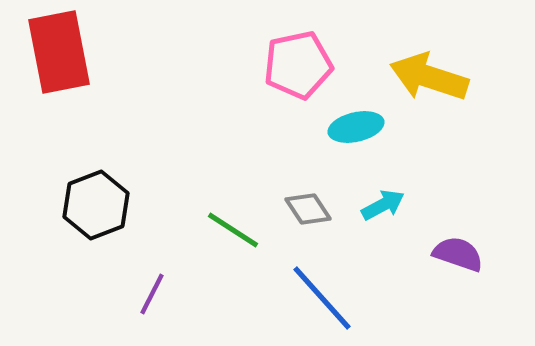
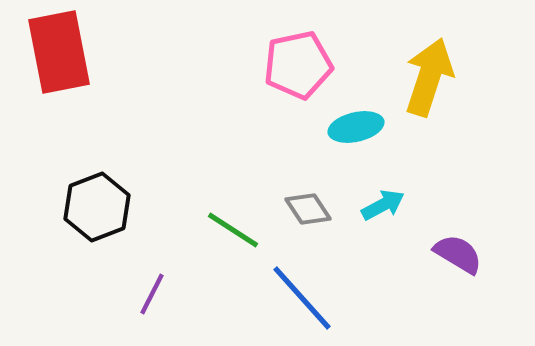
yellow arrow: rotated 90 degrees clockwise
black hexagon: moved 1 px right, 2 px down
purple semicircle: rotated 12 degrees clockwise
blue line: moved 20 px left
